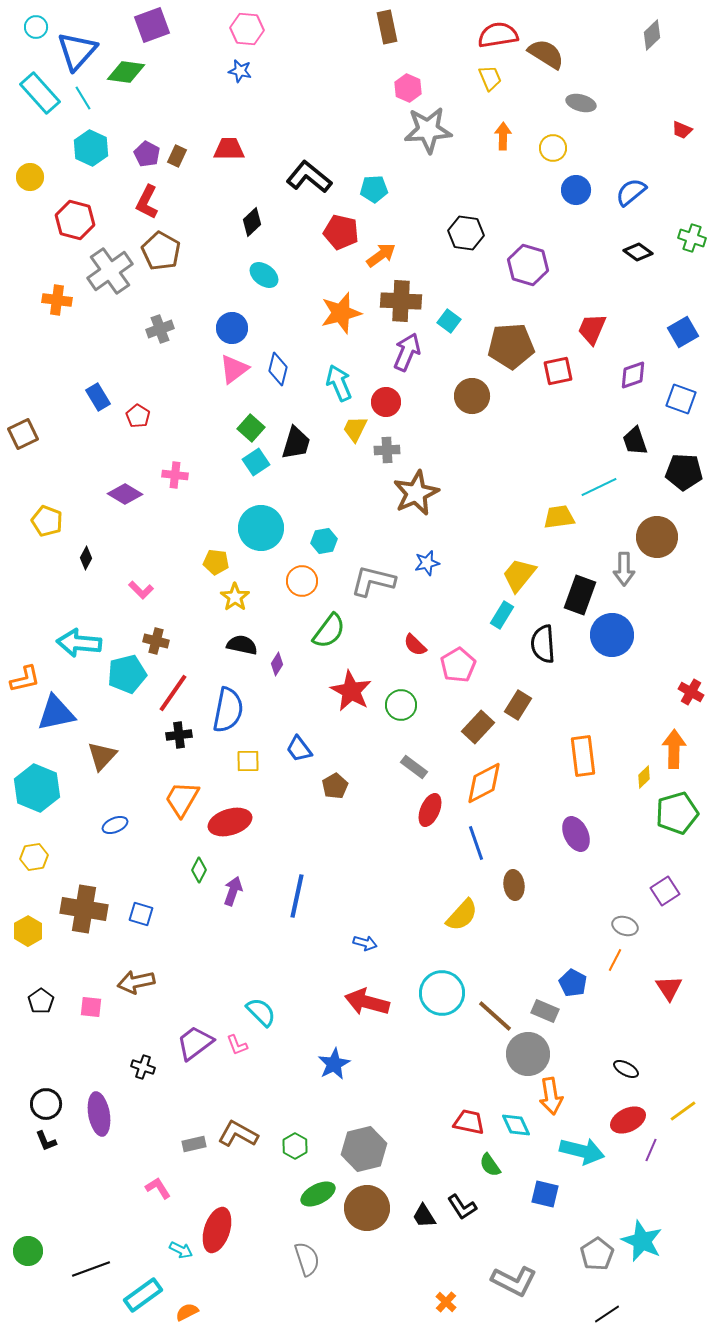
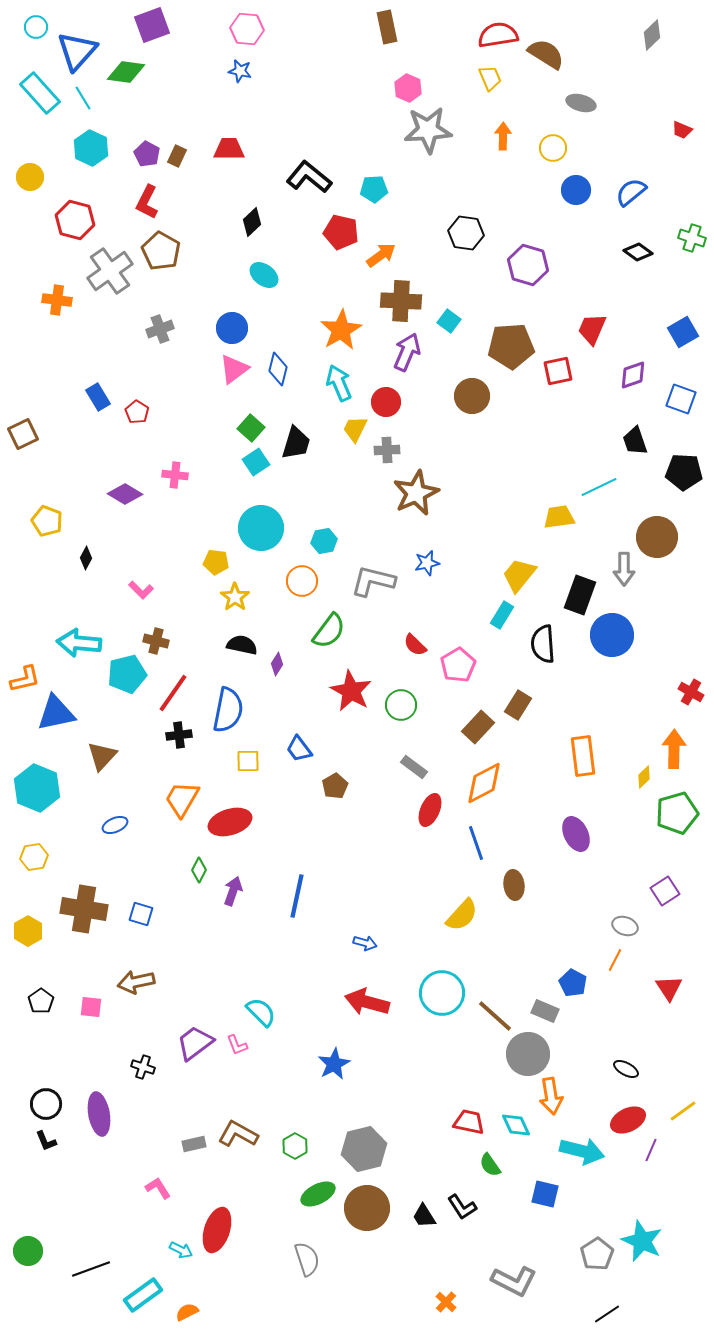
orange star at (341, 313): moved 17 px down; rotated 15 degrees counterclockwise
red pentagon at (138, 416): moved 1 px left, 4 px up
